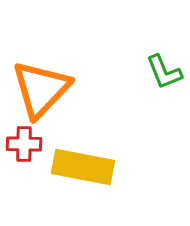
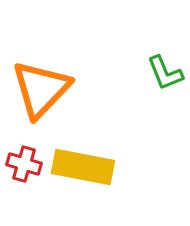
green L-shape: moved 1 px right, 1 px down
red cross: moved 20 px down; rotated 16 degrees clockwise
